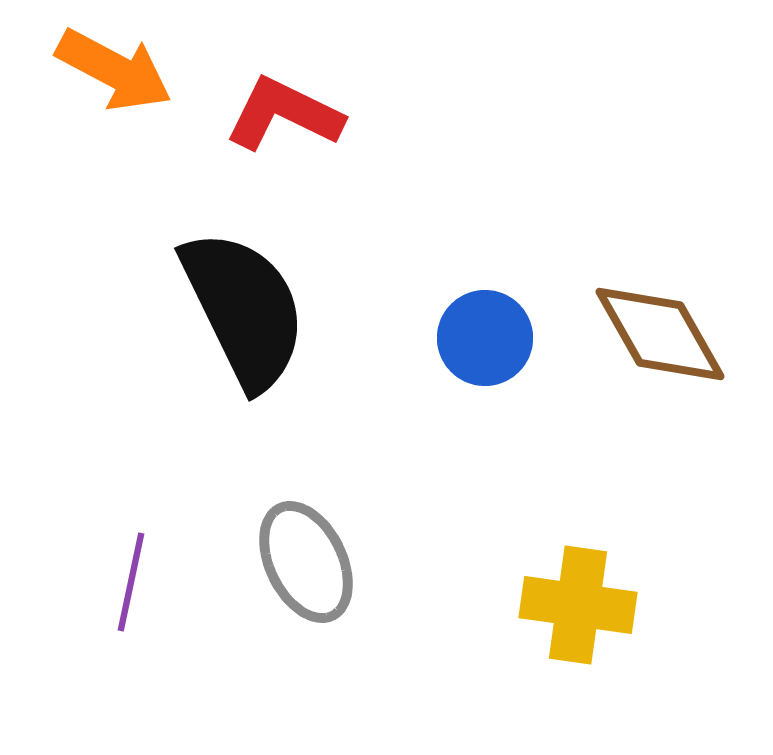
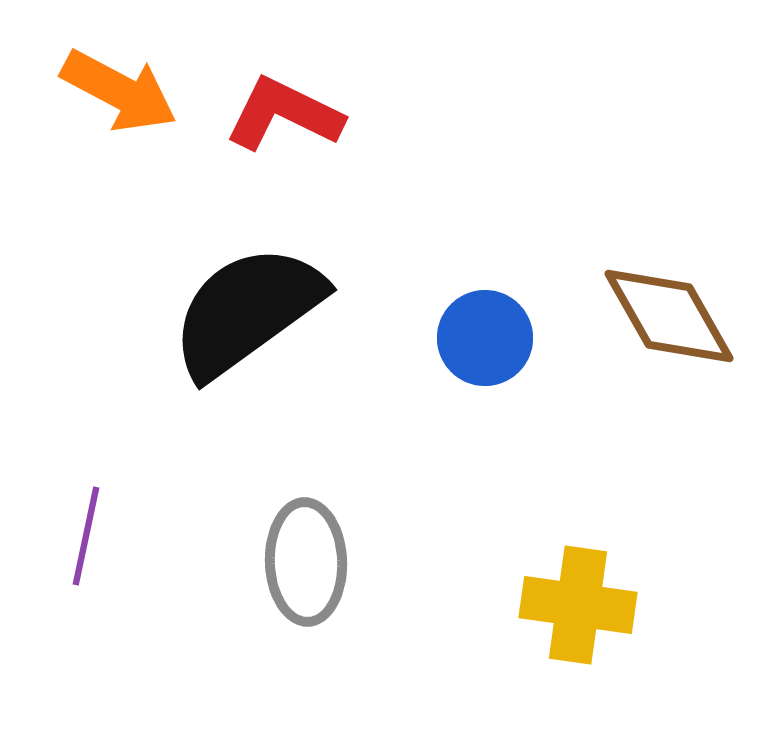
orange arrow: moved 5 px right, 21 px down
black semicircle: moved 3 px right, 2 px down; rotated 100 degrees counterclockwise
brown diamond: moved 9 px right, 18 px up
gray ellipse: rotated 24 degrees clockwise
purple line: moved 45 px left, 46 px up
